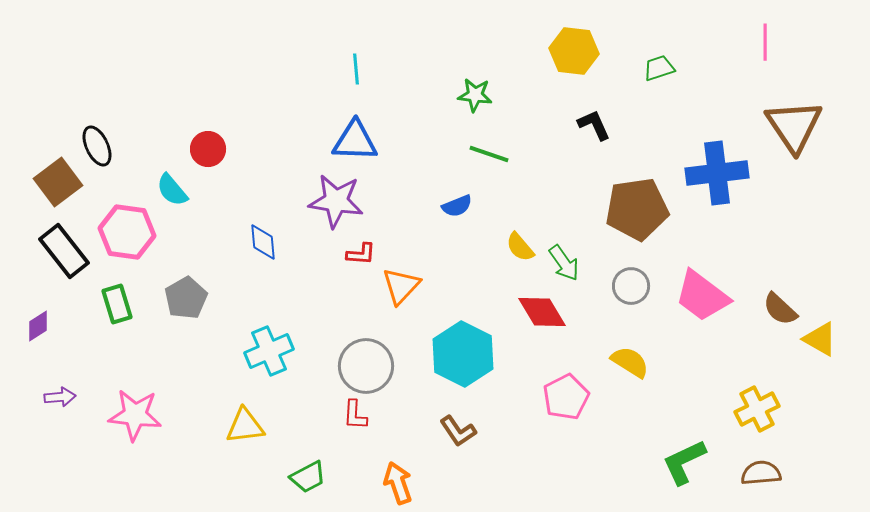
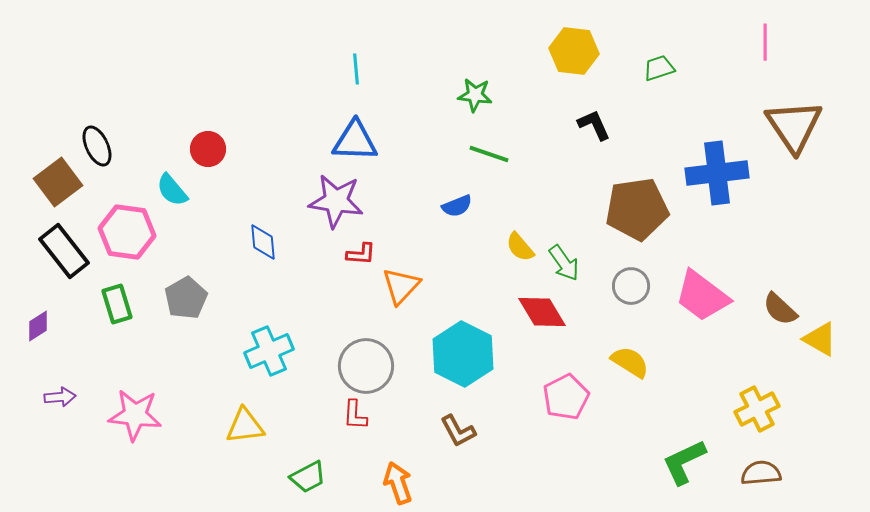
brown L-shape at (458, 431): rotated 6 degrees clockwise
